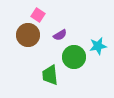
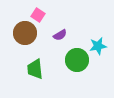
brown circle: moved 3 px left, 2 px up
green circle: moved 3 px right, 3 px down
green trapezoid: moved 15 px left, 6 px up
